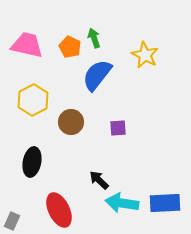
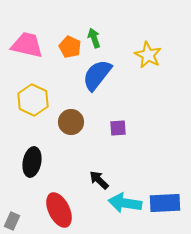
yellow star: moved 3 px right
yellow hexagon: rotated 8 degrees counterclockwise
cyan arrow: moved 3 px right
